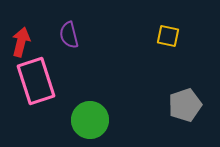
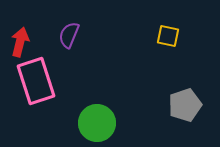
purple semicircle: rotated 36 degrees clockwise
red arrow: moved 1 px left
green circle: moved 7 px right, 3 px down
